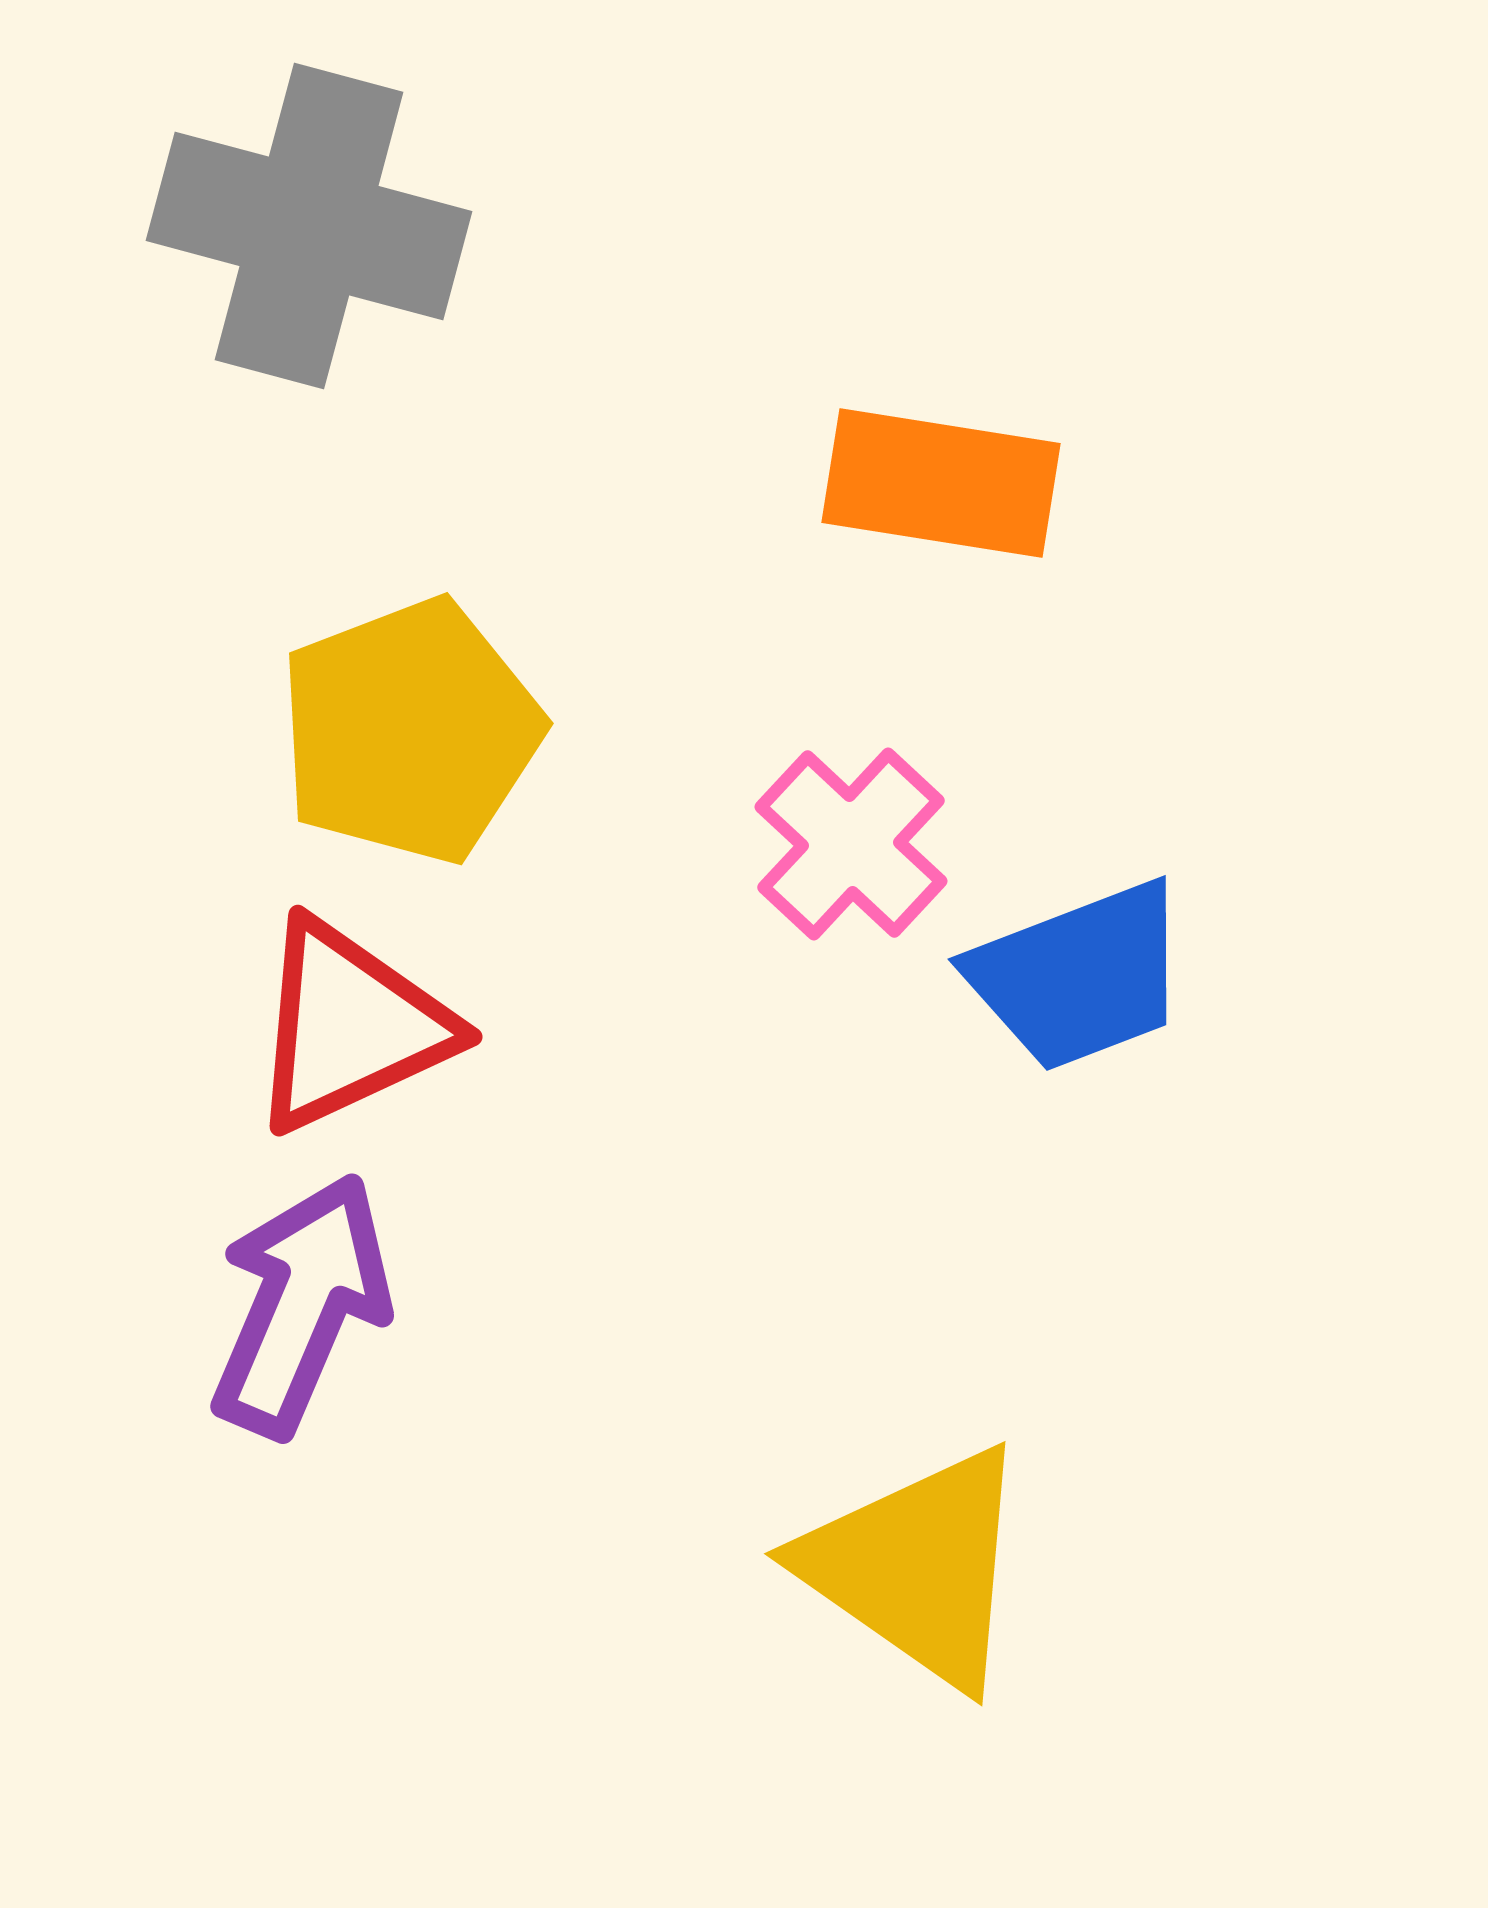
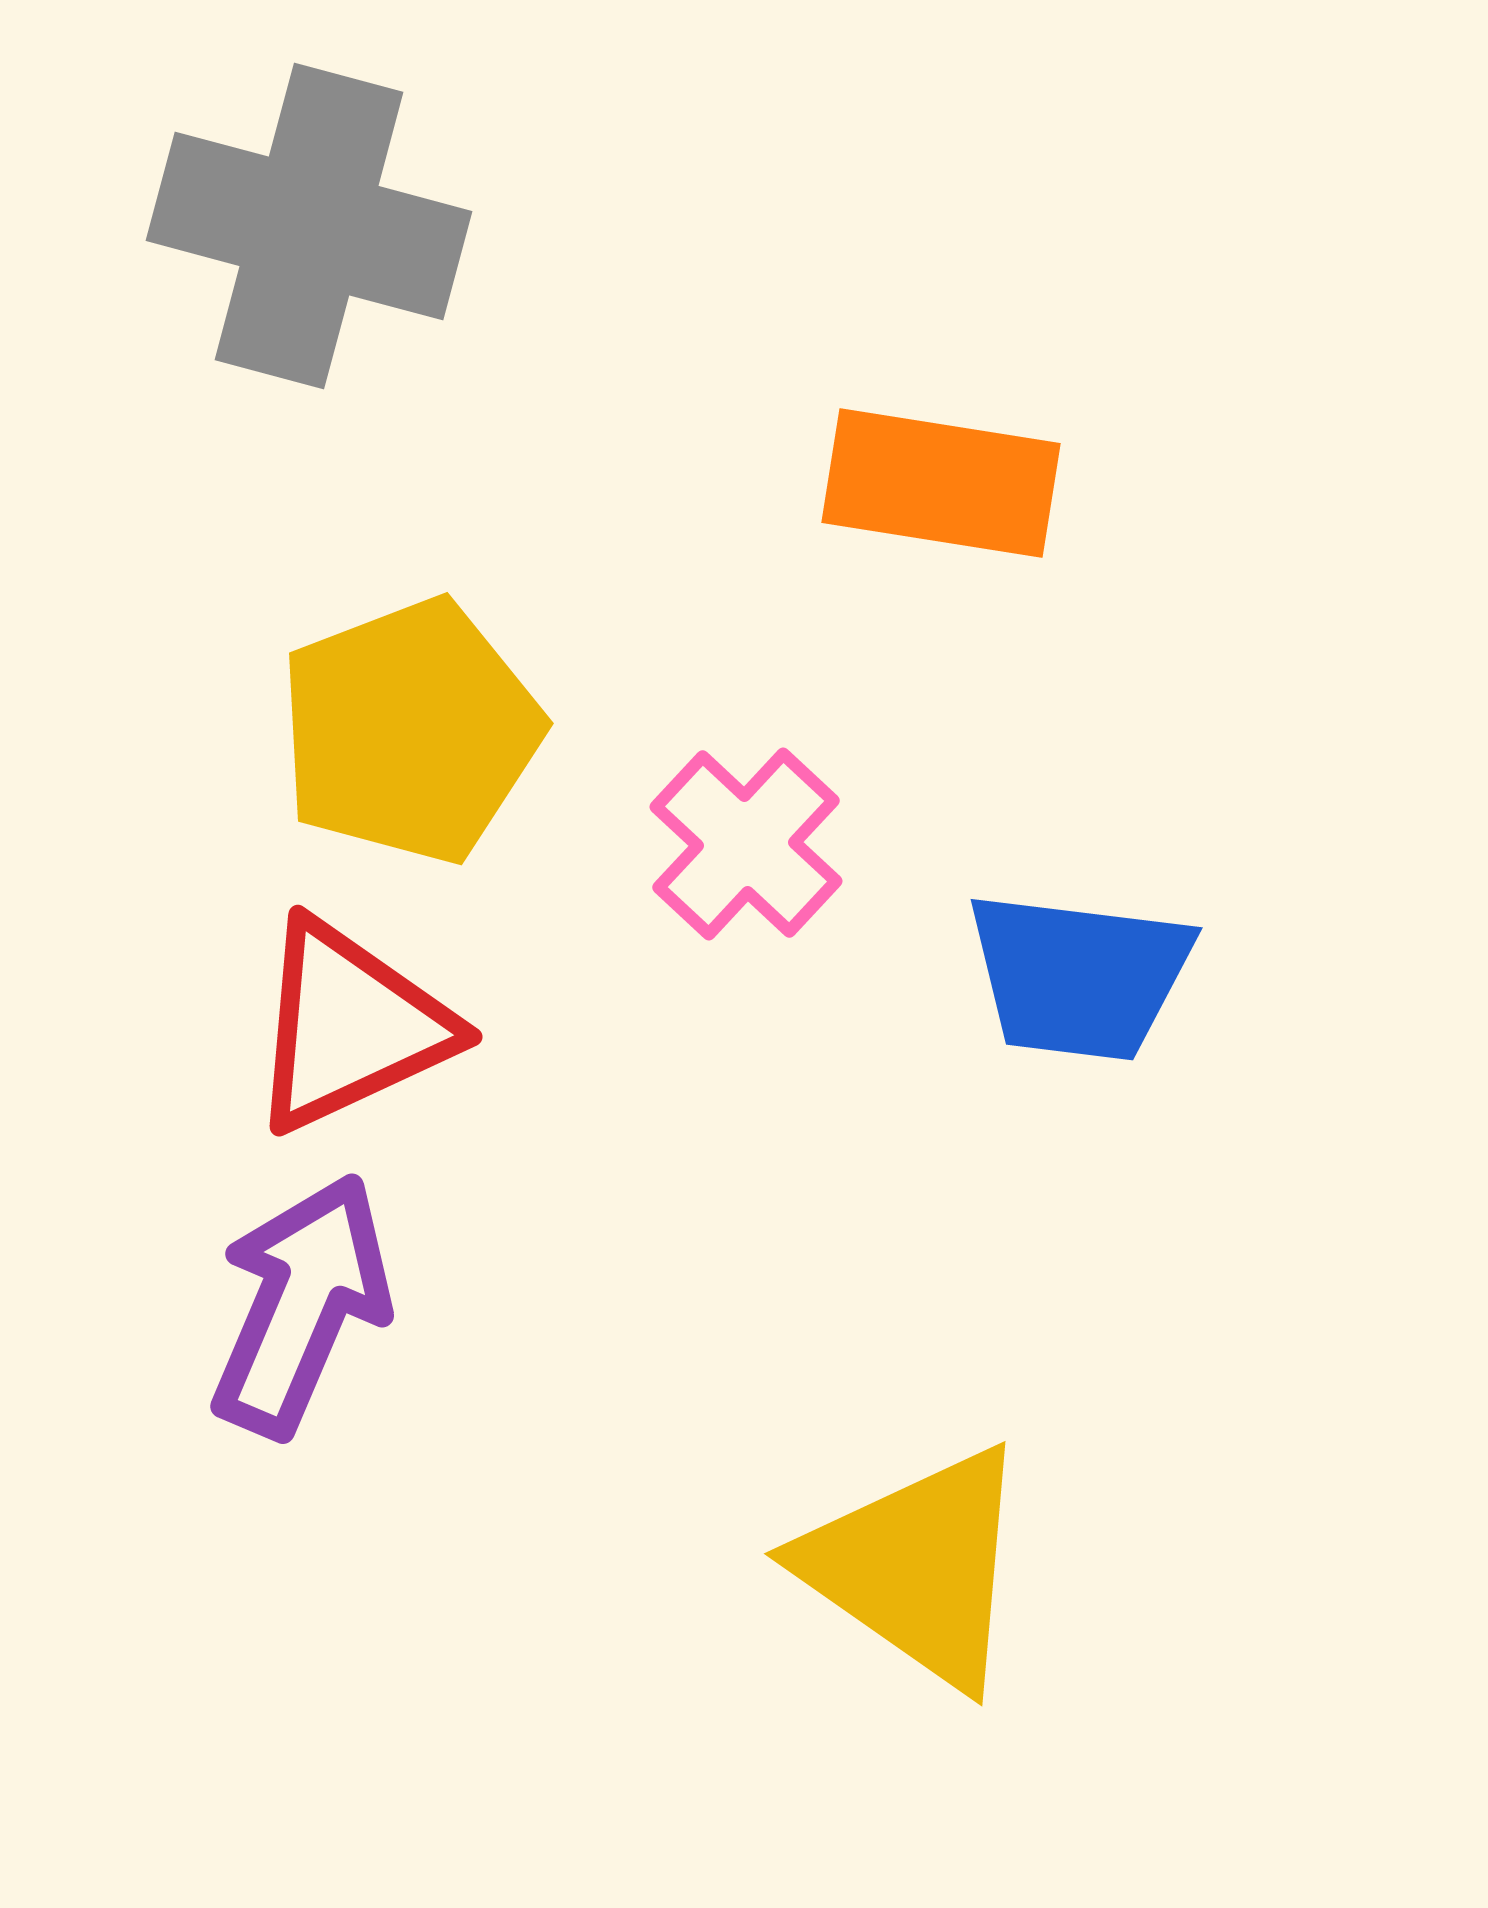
pink cross: moved 105 px left
blue trapezoid: rotated 28 degrees clockwise
